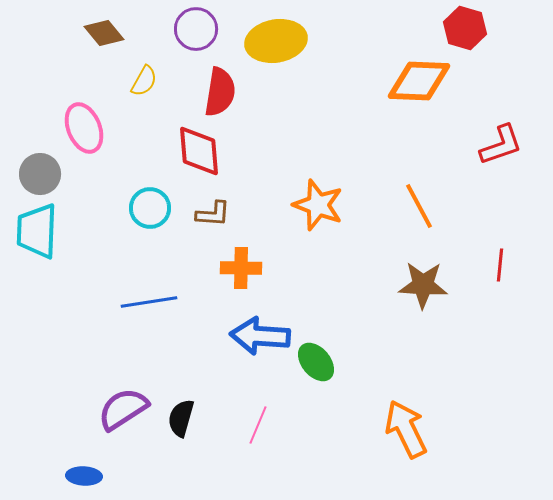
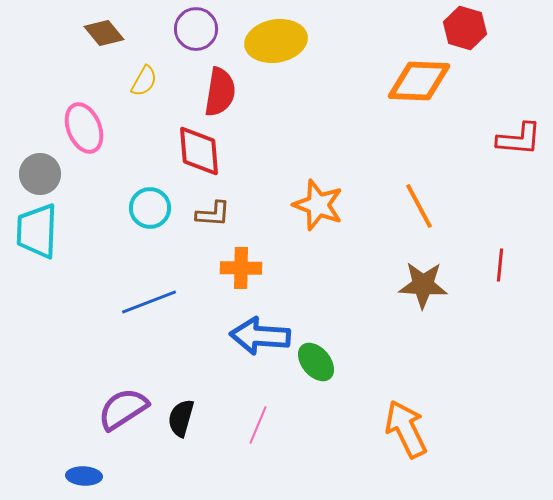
red L-shape: moved 18 px right, 6 px up; rotated 24 degrees clockwise
blue line: rotated 12 degrees counterclockwise
